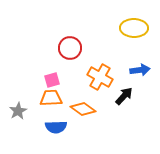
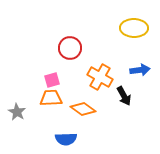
black arrow: rotated 108 degrees clockwise
gray star: moved 1 px left, 1 px down; rotated 12 degrees counterclockwise
blue semicircle: moved 10 px right, 12 px down
